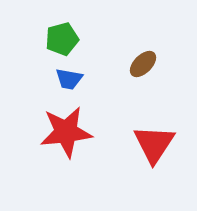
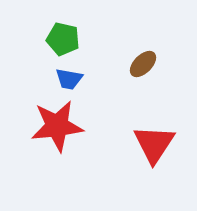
green pentagon: moved 1 px right; rotated 28 degrees clockwise
red star: moved 9 px left, 6 px up
